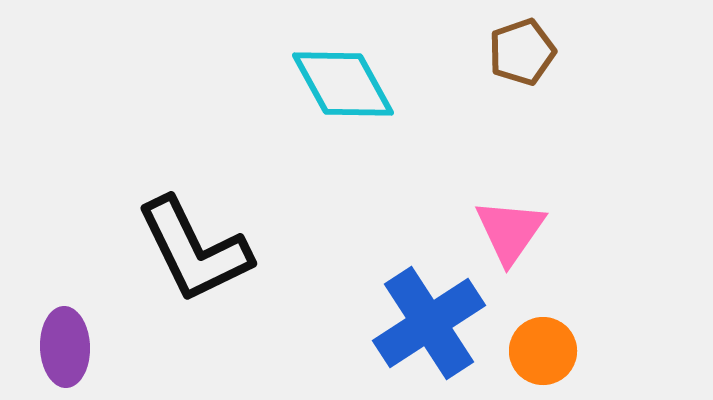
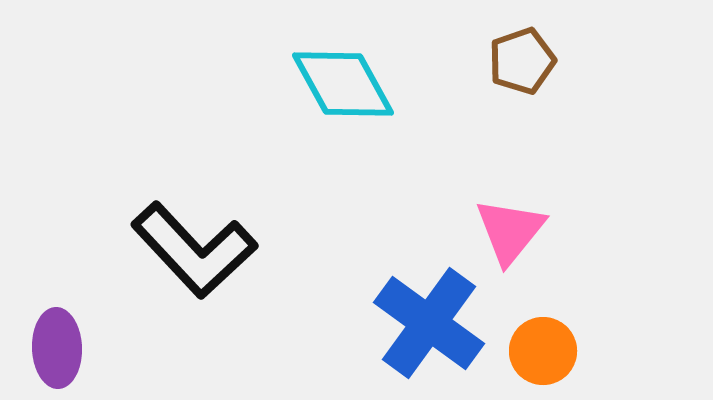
brown pentagon: moved 9 px down
pink triangle: rotated 4 degrees clockwise
black L-shape: rotated 17 degrees counterclockwise
blue cross: rotated 21 degrees counterclockwise
purple ellipse: moved 8 px left, 1 px down
